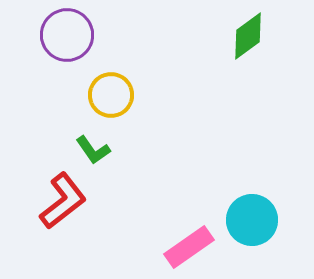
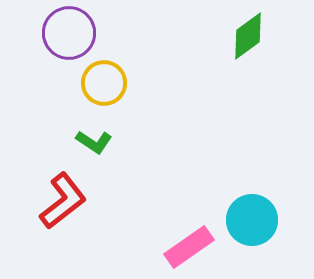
purple circle: moved 2 px right, 2 px up
yellow circle: moved 7 px left, 12 px up
green L-shape: moved 1 px right, 8 px up; rotated 21 degrees counterclockwise
